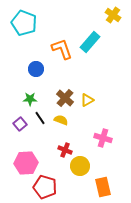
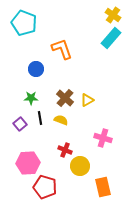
cyan rectangle: moved 21 px right, 4 px up
green star: moved 1 px right, 1 px up
black line: rotated 24 degrees clockwise
pink hexagon: moved 2 px right
